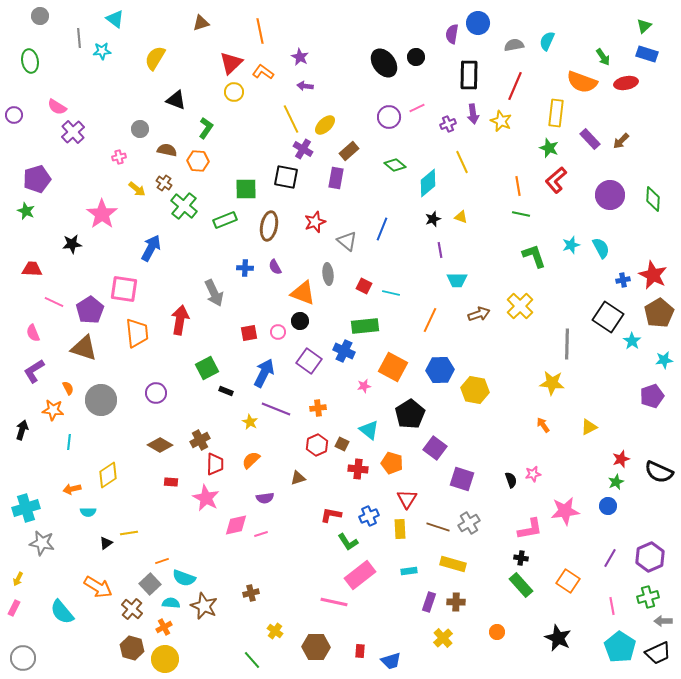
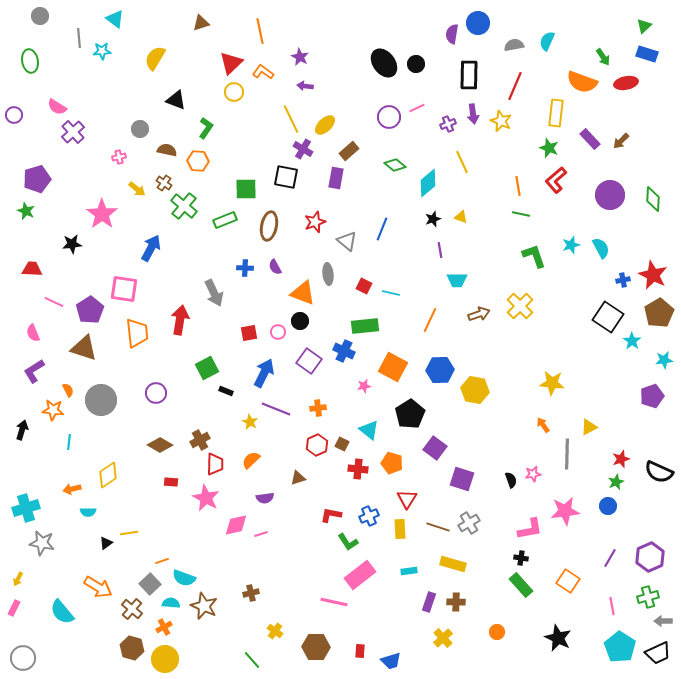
black circle at (416, 57): moved 7 px down
gray line at (567, 344): moved 110 px down
orange semicircle at (68, 388): moved 2 px down
